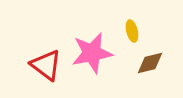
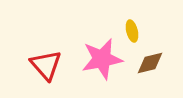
pink star: moved 10 px right, 6 px down
red triangle: rotated 12 degrees clockwise
